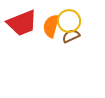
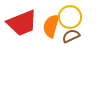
yellow circle: moved 1 px right, 4 px up
